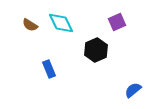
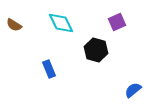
brown semicircle: moved 16 px left
black hexagon: rotated 20 degrees counterclockwise
